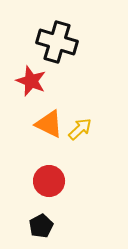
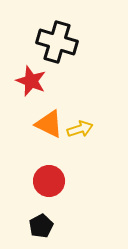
yellow arrow: rotated 25 degrees clockwise
